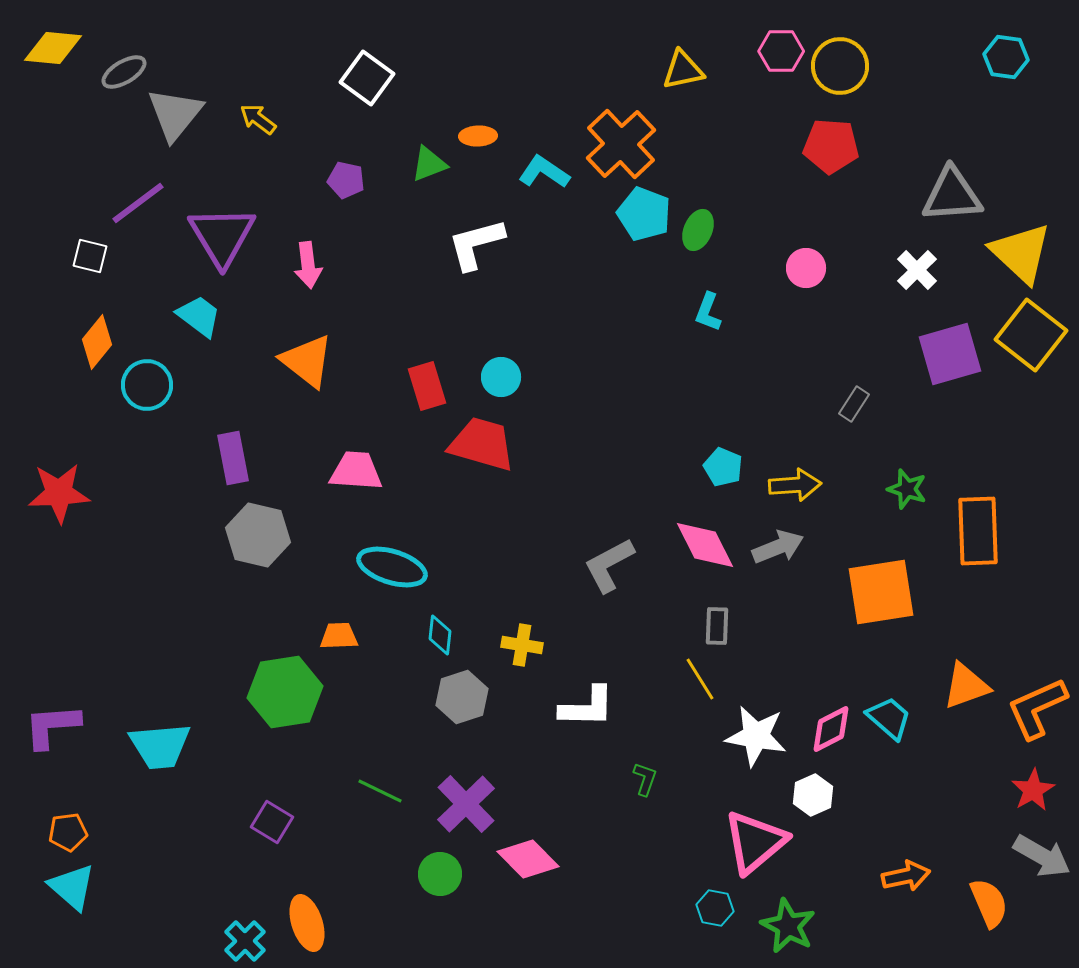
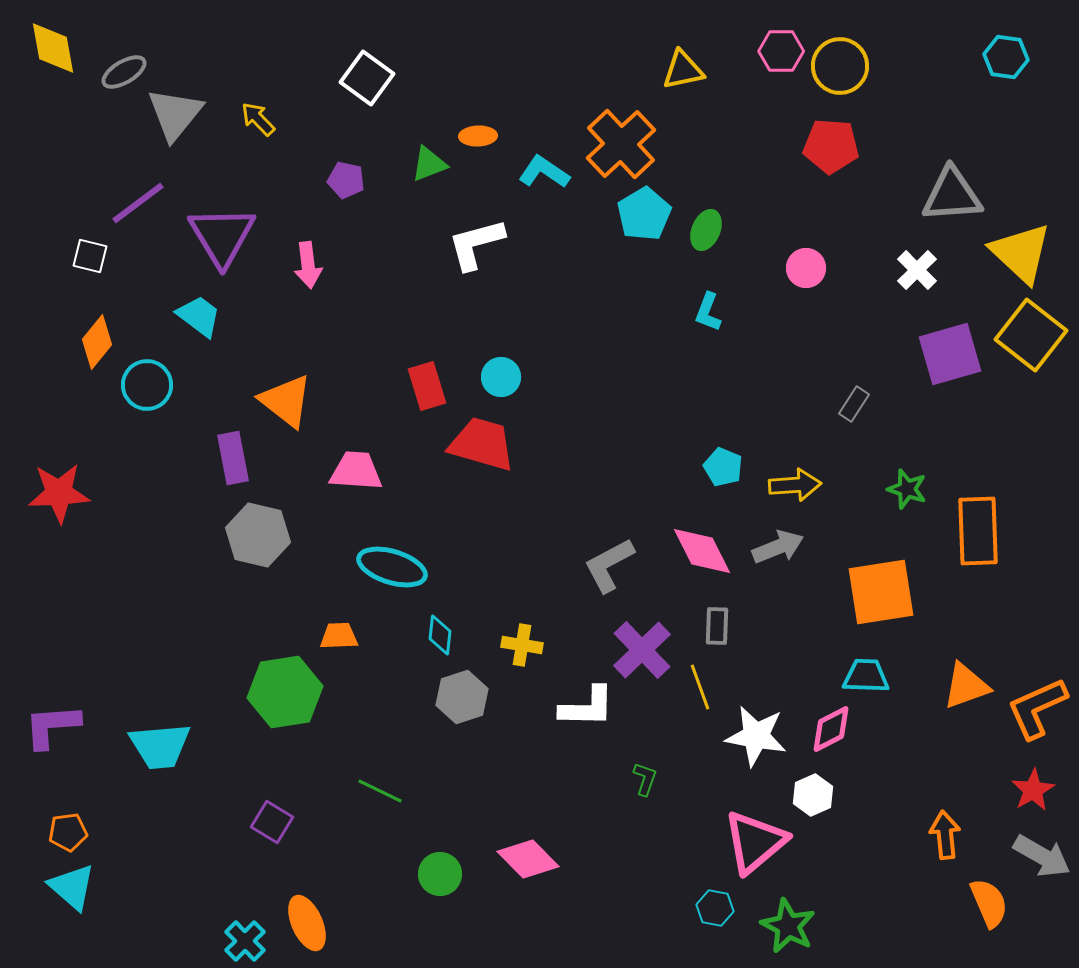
yellow diamond at (53, 48): rotated 74 degrees clockwise
yellow arrow at (258, 119): rotated 9 degrees clockwise
cyan pentagon at (644, 214): rotated 20 degrees clockwise
green ellipse at (698, 230): moved 8 px right
orange triangle at (307, 361): moved 21 px left, 40 px down
pink diamond at (705, 545): moved 3 px left, 6 px down
yellow line at (700, 679): moved 8 px down; rotated 12 degrees clockwise
cyan trapezoid at (889, 718): moved 23 px left, 42 px up; rotated 39 degrees counterclockwise
purple cross at (466, 804): moved 176 px right, 154 px up
orange arrow at (906, 876): moved 39 px right, 41 px up; rotated 84 degrees counterclockwise
orange ellipse at (307, 923): rotated 6 degrees counterclockwise
